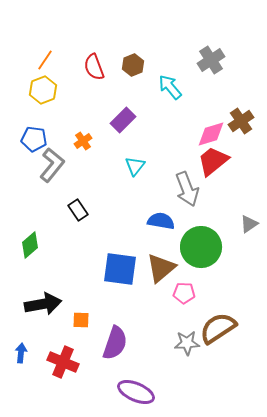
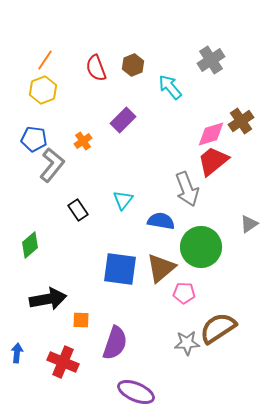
red semicircle: moved 2 px right, 1 px down
cyan triangle: moved 12 px left, 34 px down
black arrow: moved 5 px right, 5 px up
blue arrow: moved 4 px left
